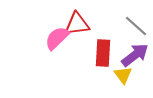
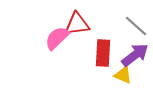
yellow triangle: rotated 30 degrees counterclockwise
